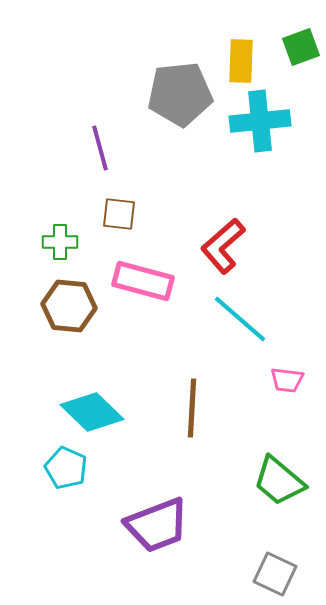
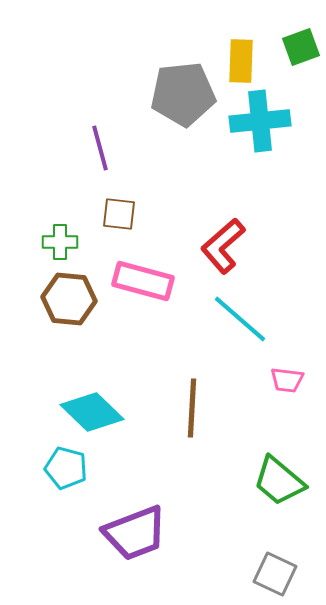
gray pentagon: moved 3 px right
brown hexagon: moved 7 px up
cyan pentagon: rotated 9 degrees counterclockwise
purple trapezoid: moved 22 px left, 8 px down
